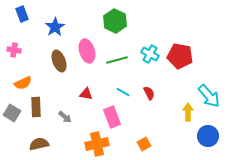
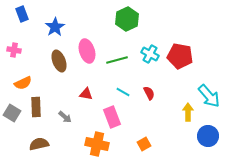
green hexagon: moved 12 px right, 2 px up; rotated 10 degrees clockwise
orange cross: rotated 25 degrees clockwise
